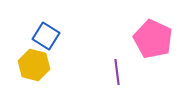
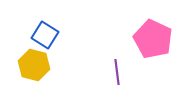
blue square: moved 1 px left, 1 px up
